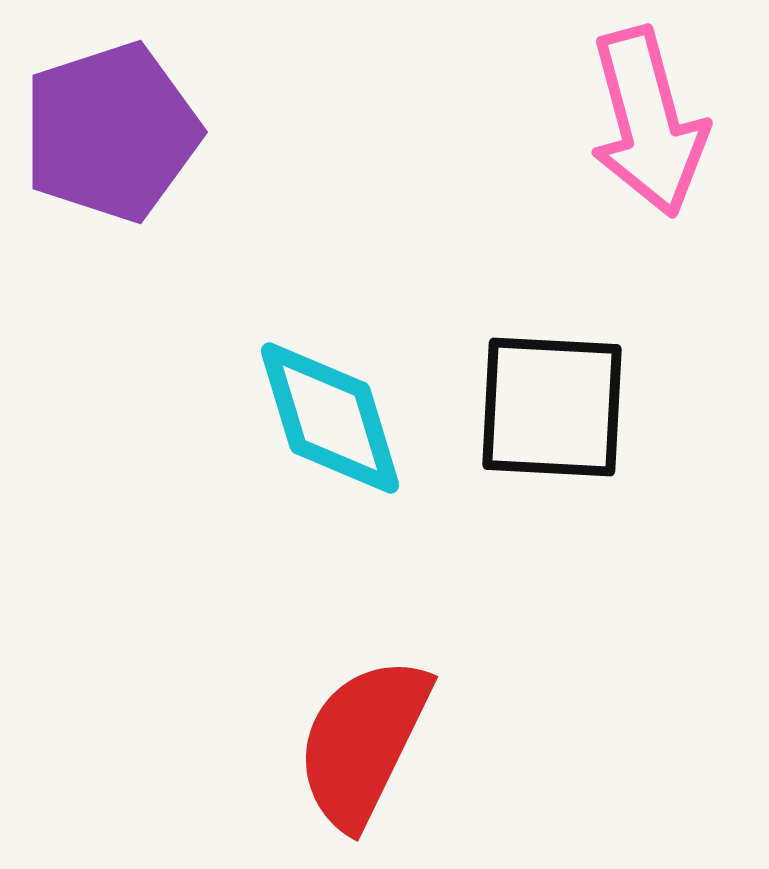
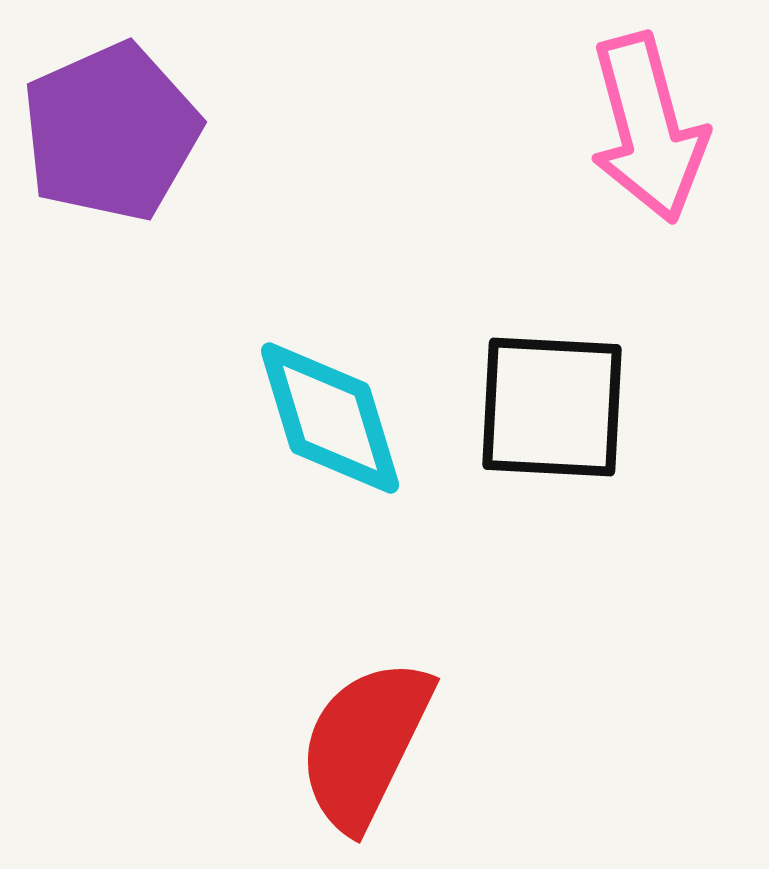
pink arrow: moved 6 px down
purple pentagon: rotated 6 degrees counterclockwise
red semicircle: moved 2 px right, 2 px down
